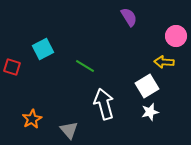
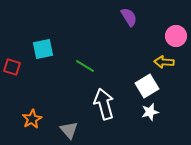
cyan square: rotated 15 degrees clockwise
